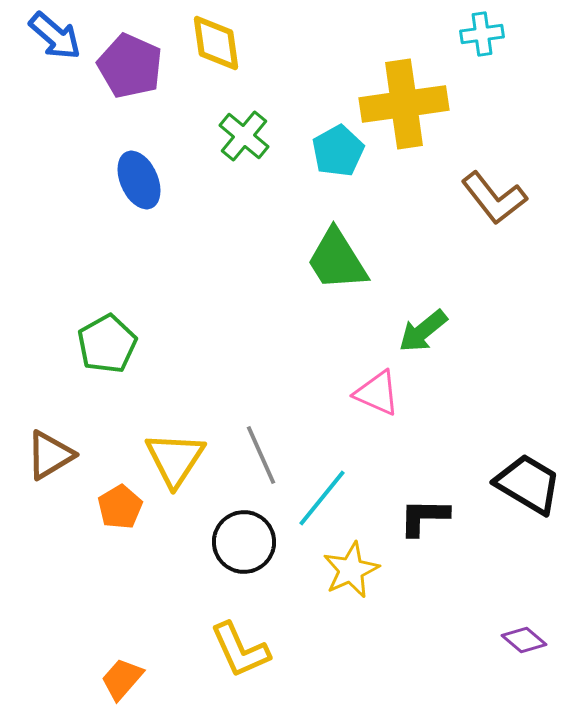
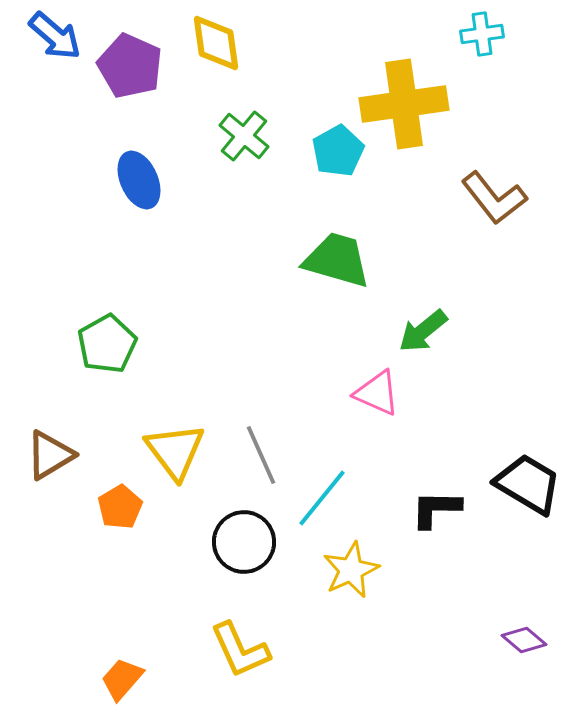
green trapezoid: rotated 138 degrees clockwise
yellow triangle: moved 8 px up; rotated 10 degrees counterclockwise
black L-shape: moved 12 px right, 8 px up
